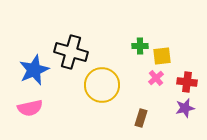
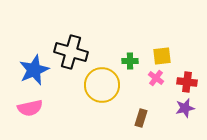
green cross: moved 10 px left, 15 px down
pink cross: rotated 14 degrees counterclockwise
